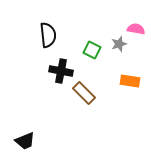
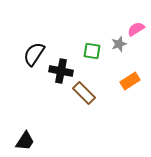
pink semicircle: rotated 42 degrees counterclockwise
black semicircle: moved 14 px left, 19 px down; rotated 140 degrees counterclockwise
green square: moved 1 px down; rotated 18 degrees counterclockwise
orange rectangle: rotated 42 degrees counterclockwise
black trapezoid: rotated 35 degrees counterclockwise
